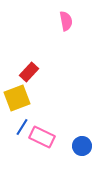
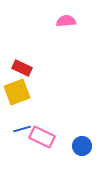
pink semicircle: rotated 84 degrees counterclockwise
red rectangle: moved 7 px left, 4 px up; rotated 72 degrees clockwise
yellow square: moved 6 px up
blue line: moved 2 px down; rotated 42 degrees clockwise
